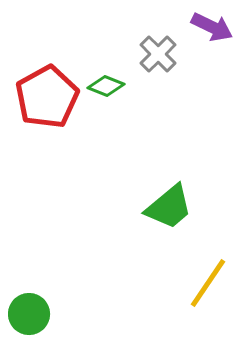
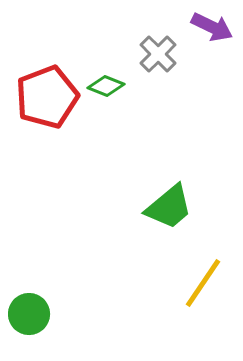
red pentagon: rotated 8 degrees clockwise
yellow line: moved 5 px left
